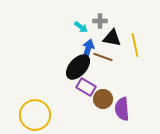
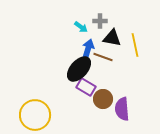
black ellipse: moved 1 px right, 2 px down
